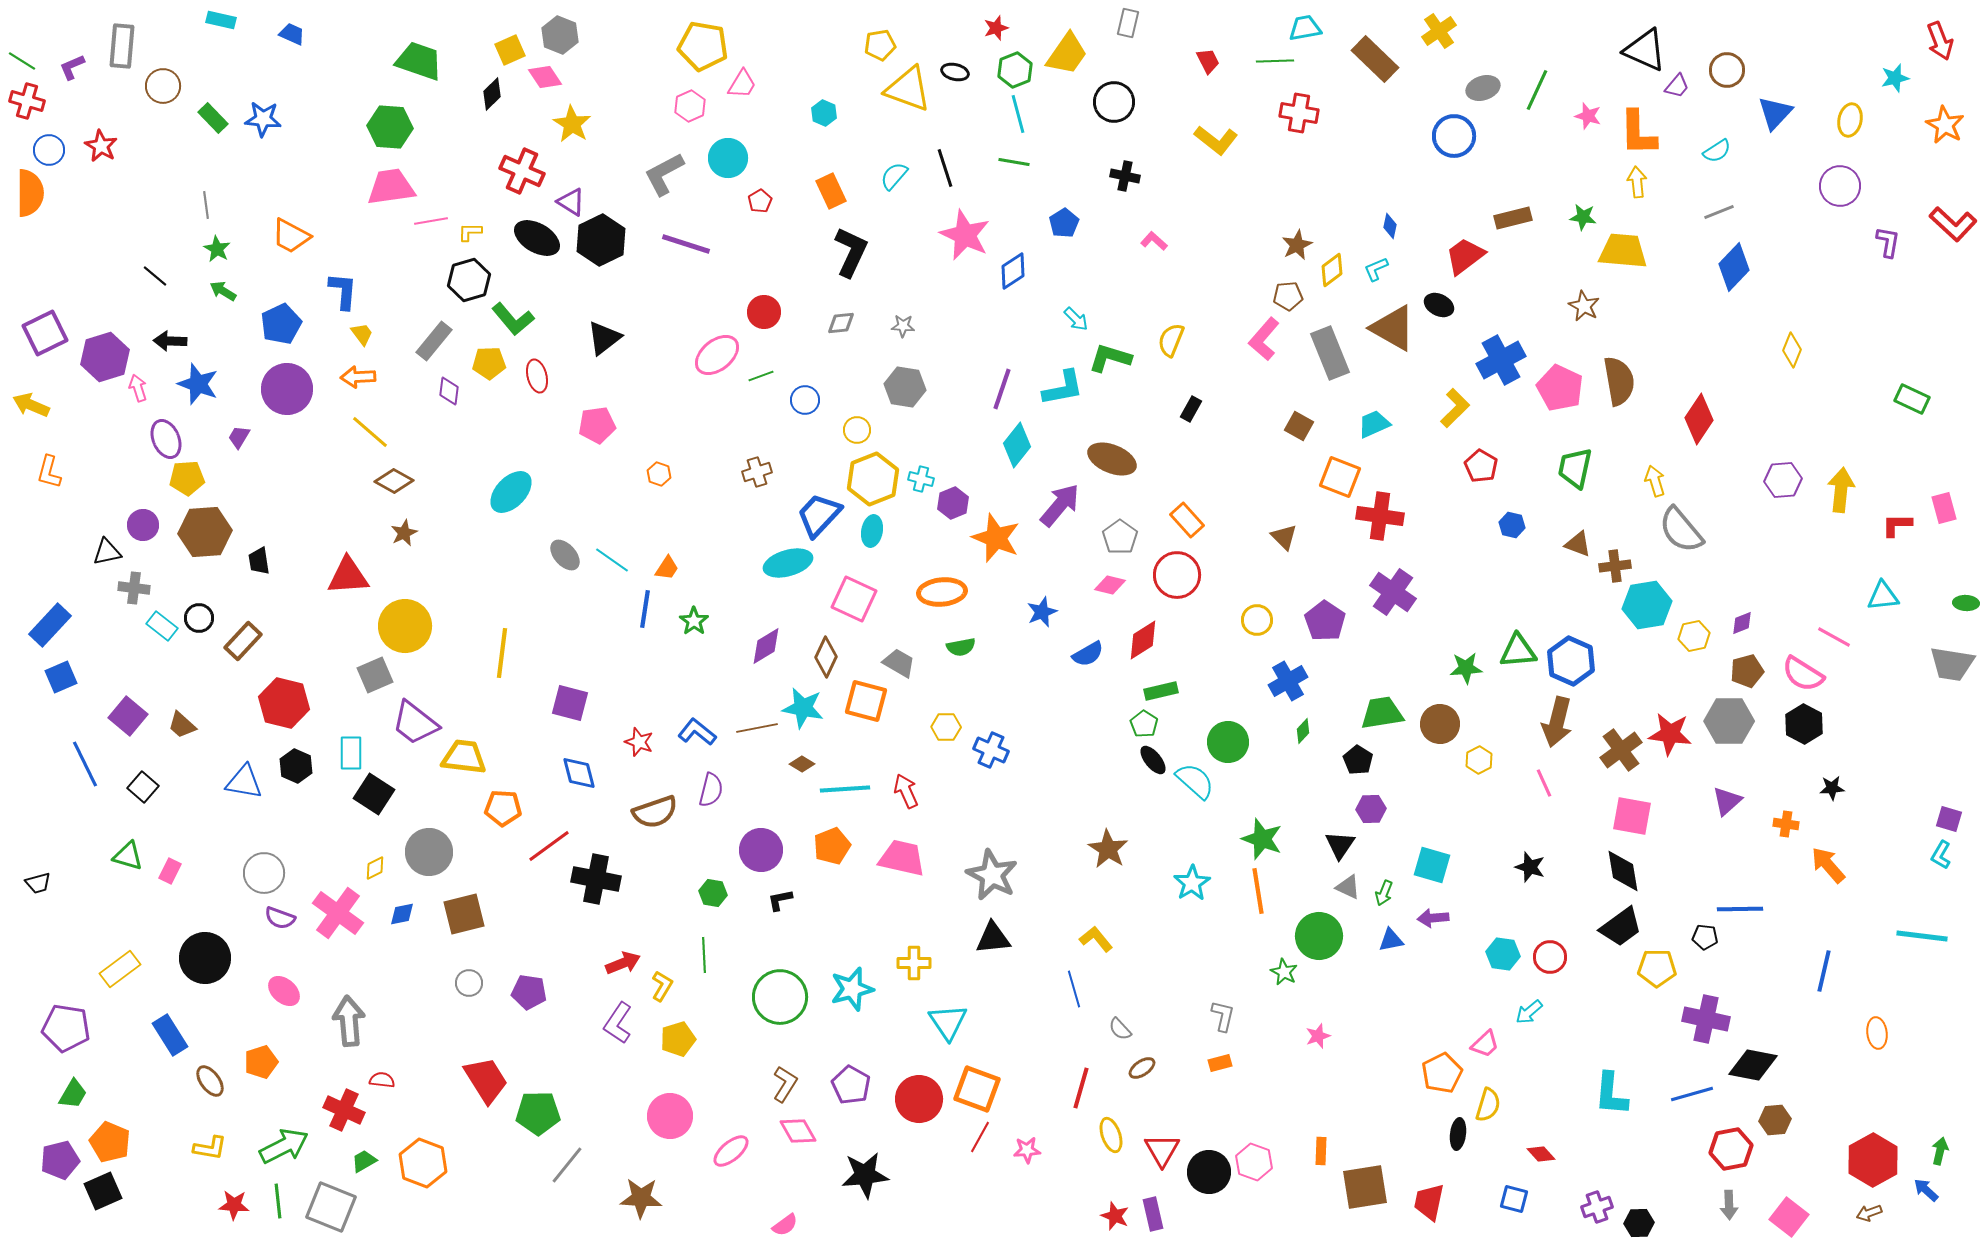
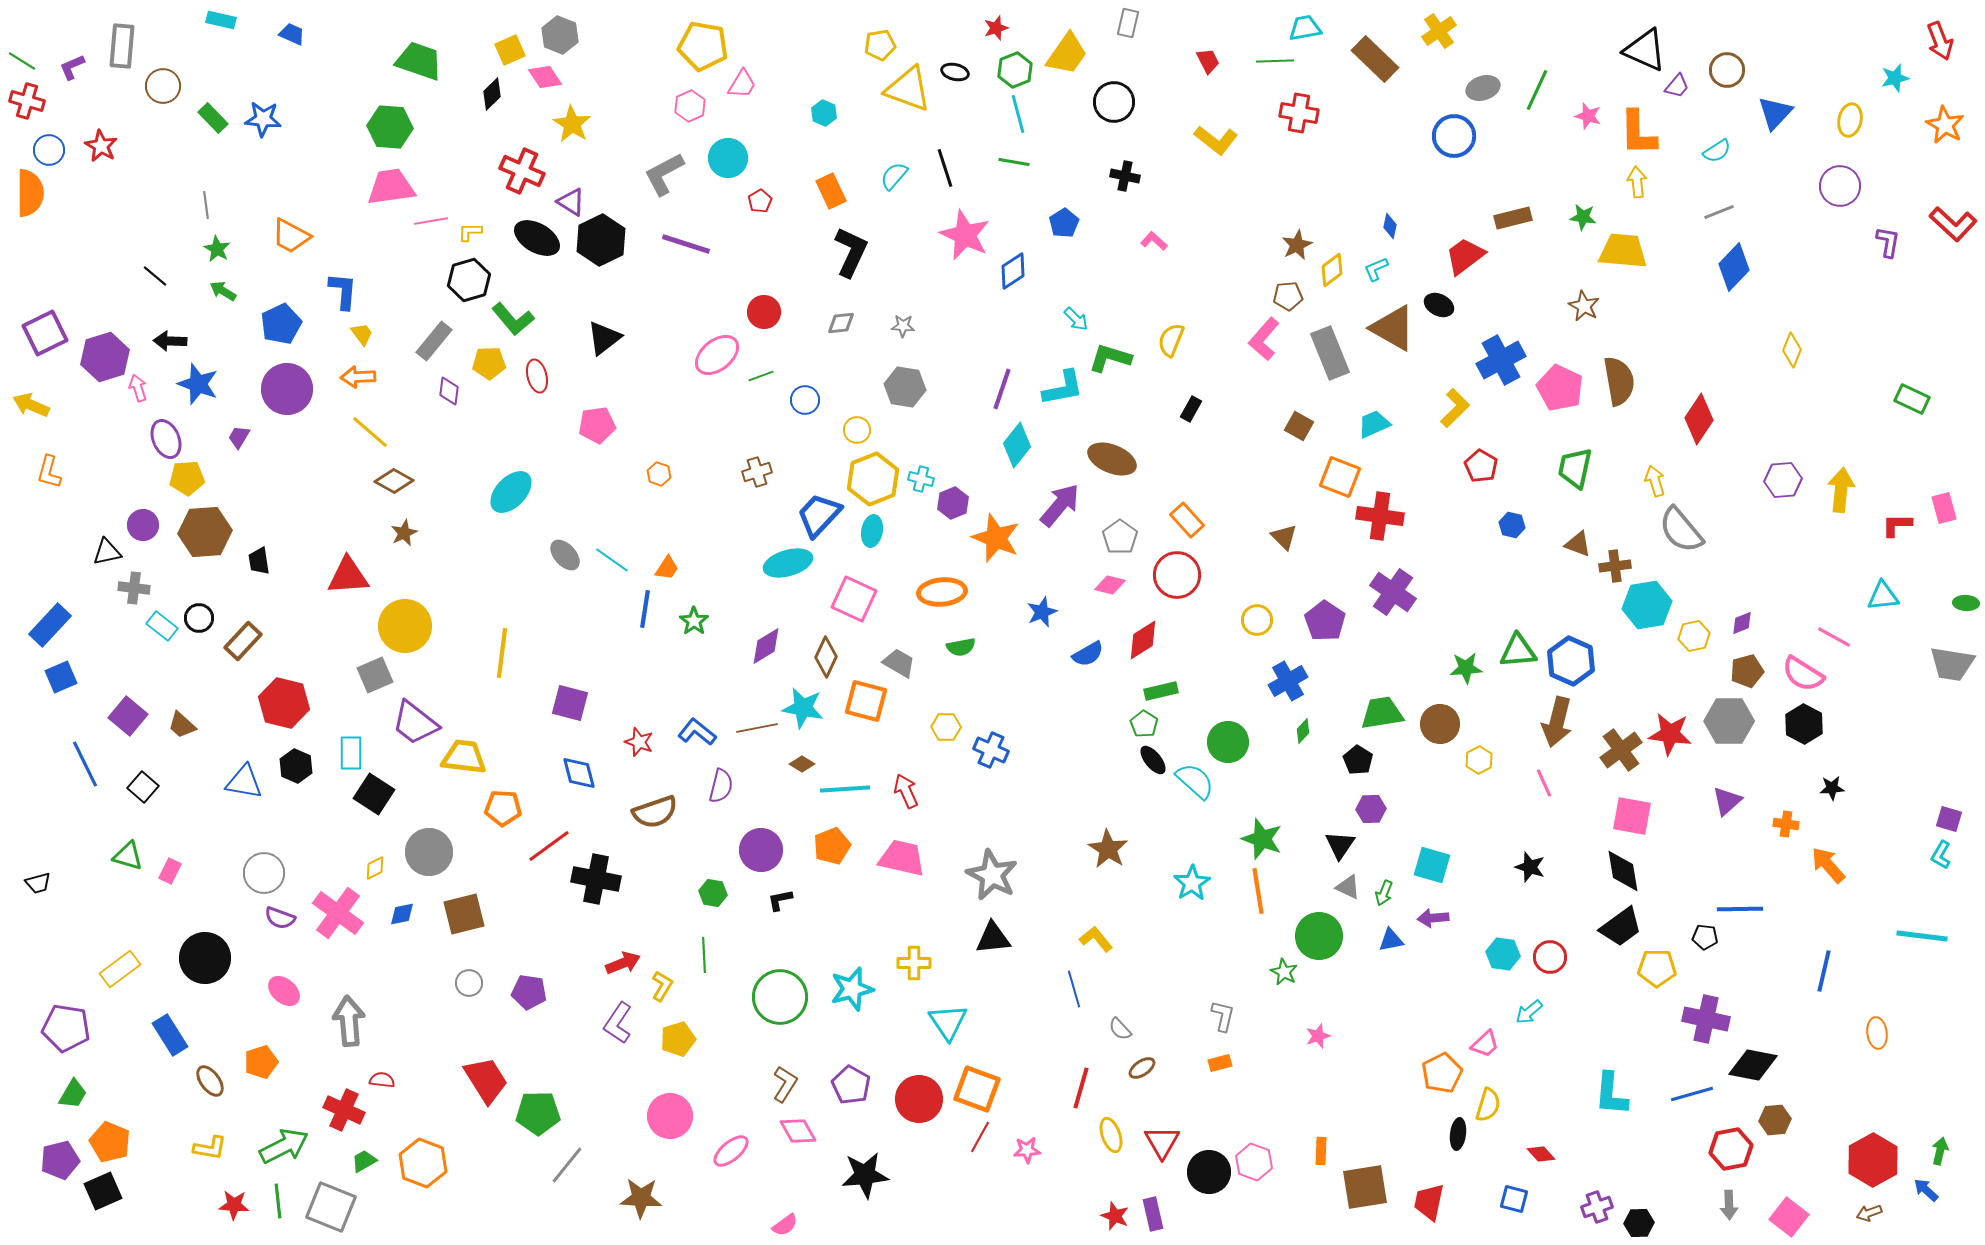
purple semicircle at (711, 790): moved 10 px right, 4 px up
red triangle at (1162, 1150): moved 8 px up
